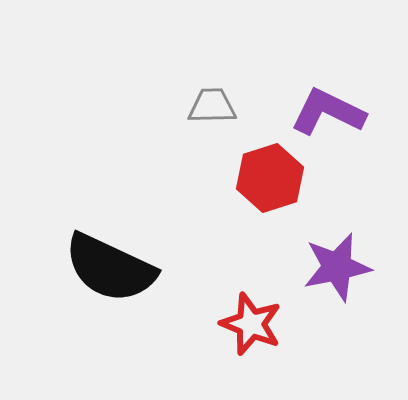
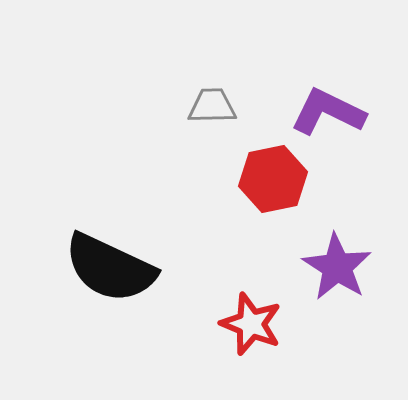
red hexagon: moved 3 px right, 1 px down; rotated 6 degrees clockwise
purple star: rotated 28 degrees counterclockwise
